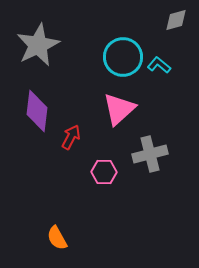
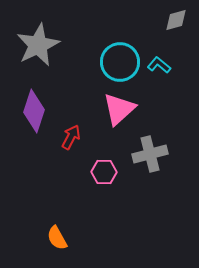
cyan circle: moved 3 px left, 5 px down
purple diamond: moved 3 px left; rotated 12 degrees clockwise
